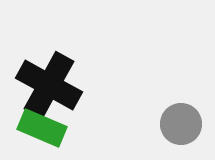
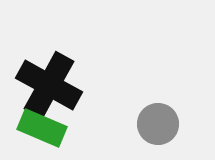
gray circle: moved 23 px left
